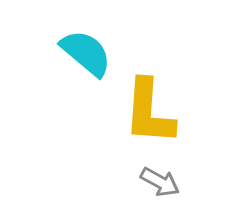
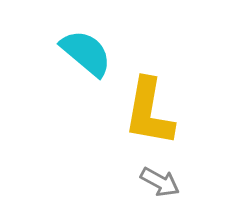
yellow L-shape: rotated 6 degrees clockwise
